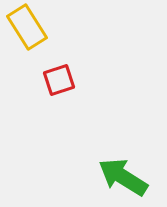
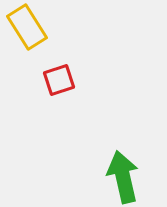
green arrow: rotated 45 degrees clockwise
